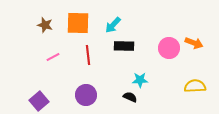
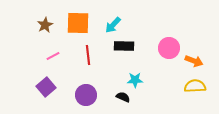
brown star: rotated 28 degrees clockwise
orange arrow: moved 18 px down
pink line: moved 1 px up
cyan star: moved 5 px left
black semicircle: moved 7 px left
purple square: moved 7 px right, 14 px up
